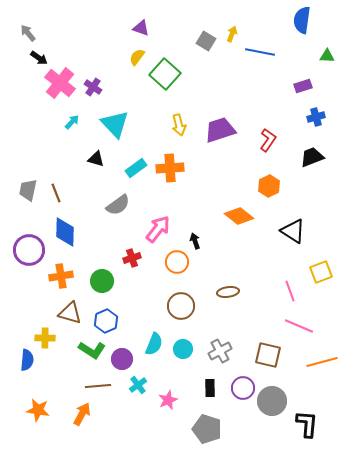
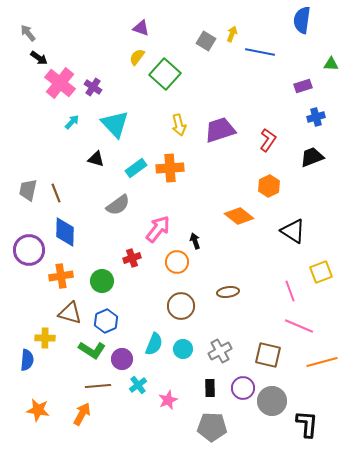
green triangle at (327, 56): moved 4 px right, 8 px down
gray pentagon at (207, 429): moved 5 px right, 2 px up; rotated 16 degrees counterclockwise
